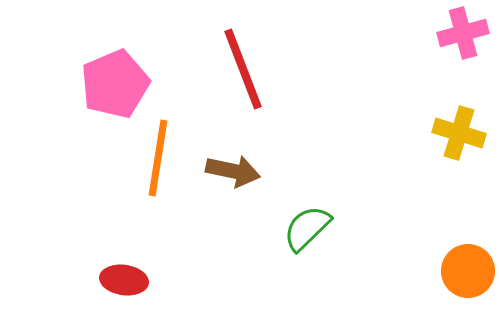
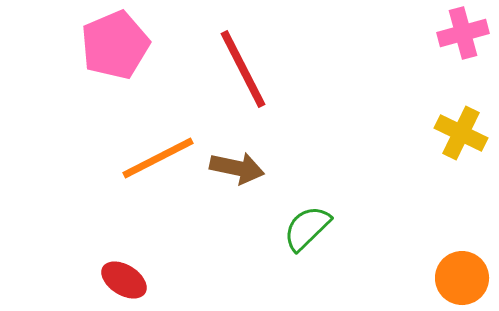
red line: rotated 6 degrees counterclockwise
pink pentagon: moved 39 px up
yellow cross: moved 2 px right; rotated 9 degrees clockwise
orange line: rotated 54 degrees clockwise
brown arrow: moved 4 px right, 3 px up
orange circle: moved 6 px left, 7 px down
red ellipse: rotated 24 degrees clockwise
